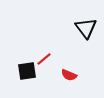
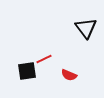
red line: rotated 14 degrees clockwise
